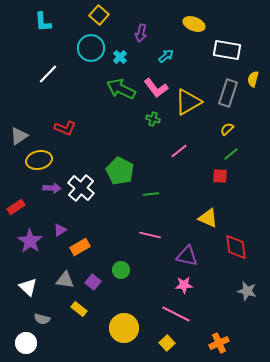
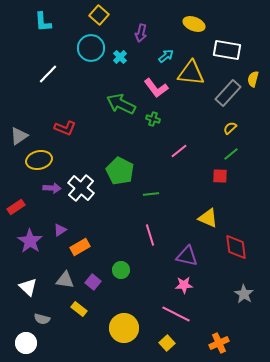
green arrow at (121, 89): moved 15 px down
gray rectangle at (228, 93): rotated 24 degrees clockwise
yellow triangle at (188, 102): moved 3 px right, 29 px up; rotated 36 degrees clockwise
yellow semicircle at (227, 129): moved 3 px right, 1 px up
pink line at (150, 235): rotated 60 degrees clockwise
gray star at (247, 291): moved 3 px left, 3 px down; rotated 18 degrees clockwise
